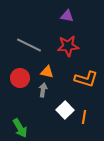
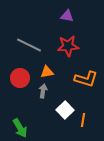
orange triangle: rotated 24 degrees counterclockwise
gray arrow: moved 1 px down
orange line: moved 1 px left, 3 px down
